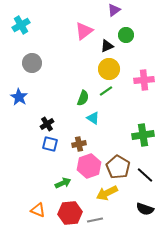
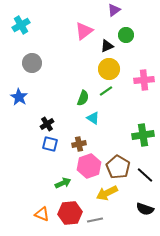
orange triangle: moved 4 px right, 4 px down
